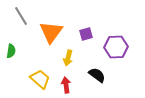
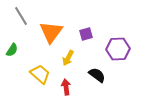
purple hexagon: moved 2 px right, 2 px down
green semicircle: moved 1 px right, 1 px up; rotated 24 degrees clockwise
yellow arrow: rotated 14 degrees clockwise
yellow trapezoid: moved 5 px up
red arrow: moved 2 px down
